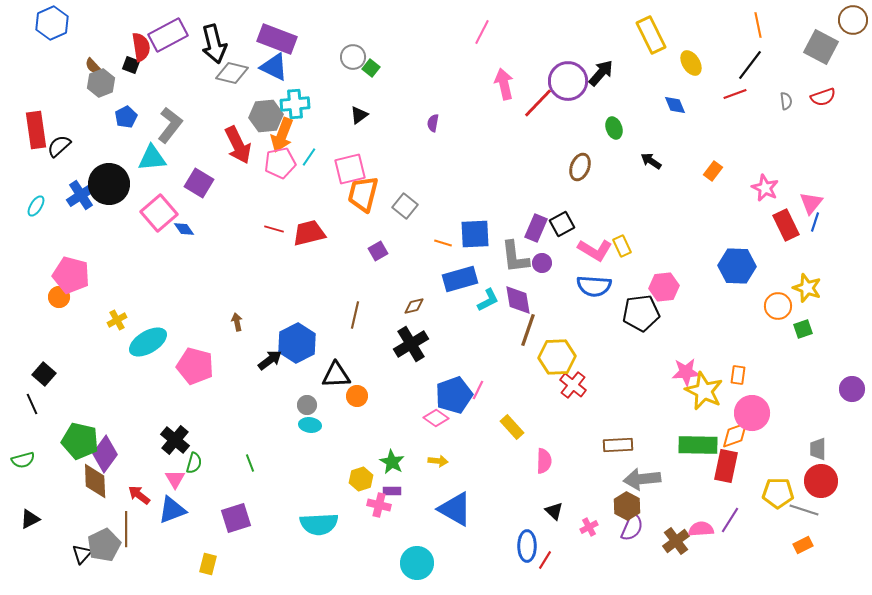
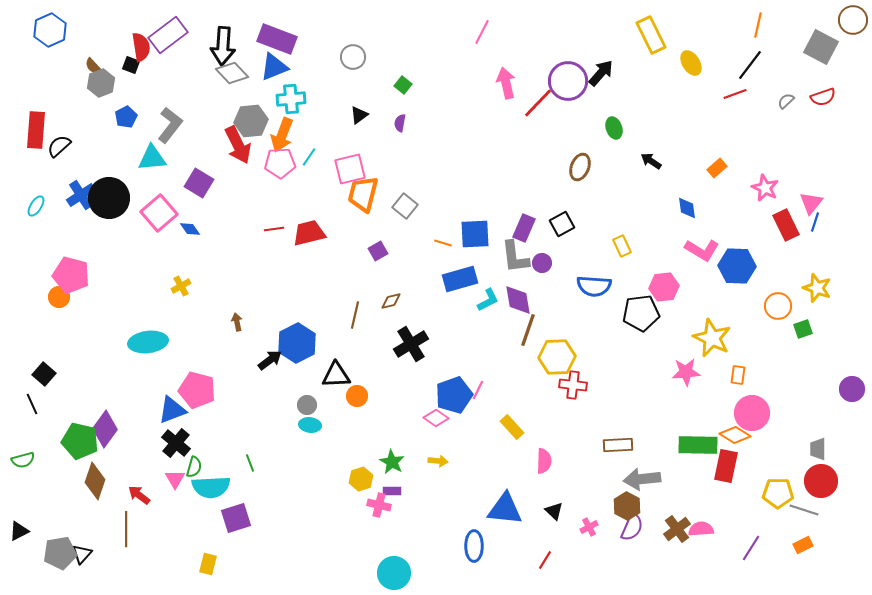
blue hexagon at (52, 23): moved 2 px left, 7 px down
orange line at (758, 25): rotated 25 degrees clockwise
purple rectangle at (168, 35): rotated 9 degrees counterclockwise
black arrow at (214, 44): moved 9 px right, 2 px down; rotated 18 degrees clockwise
blue triangle at (274, 67): rotated 48 degrees counterclockwise
green square at (371, 68): moved 32 px right, 17 px down
gray diamond at (232, 73): rotated 32 degrees clockwise
pink arrow at (504, 84): moved 2 px right, 1 px up
gray semicircle at (786, 101): rotated 126 degrees counterclockwise
cyan cross at (295, 104): moved 4 px left, 5 px up
blue diamond at (675, 105): moved 12 px right, 103 px down; rotated 15 degrees clockwise
gray hexagon at (266, 116): moved 15 px left, 5 px down
purple semicircle at (433, 123): moved 33 px left
red rectangle at (36, 130): rotated 12 degrees clockwise
pink pentagon at (280, 163): rotated 8 degrees clockwise
orange rectangle at (713, 171): moved 4 px right, 3 px up; rotated 12 degrees clockwise
black circle at (109, 184): moved 14 px down
purple rectangle at (536, 228): moved 12 px left
blue diamond at (184, 229): moved 6 px right
red line at (274, 229): rotated 24 degrees counterclockwise
pink L-shape at (595, 250): moved 107 px right
yellow star at (807, 288): moved 10 px right
brown diamond at (414, 306): moved 23 px left, 5 px up
yellow cross at (117, 320): moved 64 px right, 34 px up
cyan ellipse at (148, 342): rotated 24 degrees clockwise
pink pentagon at (195, 366): moved 2 px right, 24 px down
red cross at (573, 385): rotated 32 degrees counterclockwise
yellow star at (704, 391): moved 8 px right, 53 px up
orange diamond at (735, 435): rotated 52 degrees clockwise
black cross at (175, 440): moved 1 px right, 3 px down
purple diamond at (105, 454): moved 25 px up
green semicircle at (194, 463): moved 4 px down
brown diamond at (95, 481): rotated 21 degrees clockwise
blue triangle at (455, 509): moved 50 px right; rotated 24 degrees counterclockwise
blue triangle at (172, 510): moved 100 px up
black triangle at (30, 519): moved 11 px left, 12 px down
purple line at (730, 520): moved 21 px right, 28 px down
cyan semicircle at (319, 524): moved 108 px left, 37 px up
brown cross at (676, 541): moved 1 px right, 12 px up
gray pentagon at (104, 545): moved 44 px left, 8 px down; rotated 16 degrees clockwise
blue ellipse at (527, 546): moved 53 px left
cyan circle at (417, 563): moved 23 px left, 10 px down
